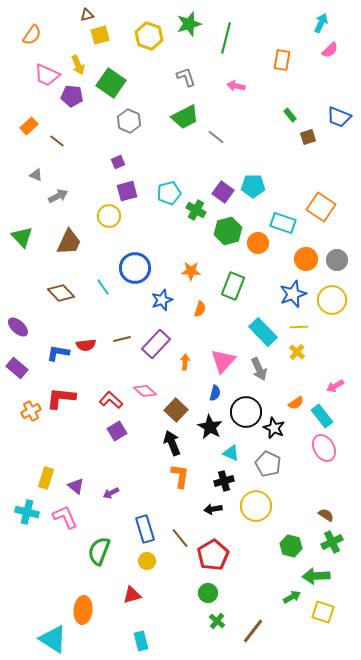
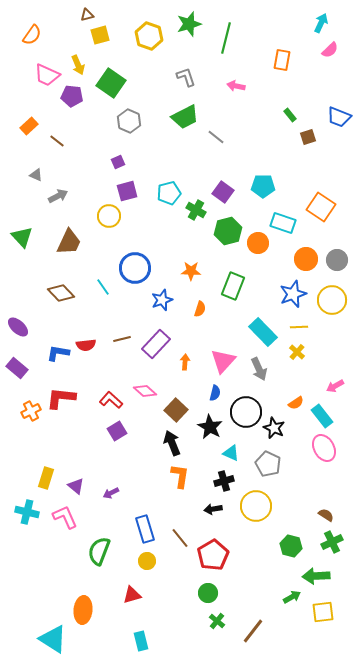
cyan pentagon at (253, 186): moved 10 px right
yellow square at (323, 612): rotated 25 degrees counterclockwise
